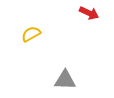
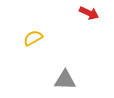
yellow semicircle: moved 2 px right, 4 px down
